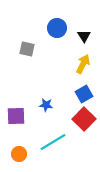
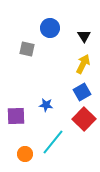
blue circle: moved 7 px left
blue square: moved 2 px left, 2 px up
cyan line: rotated 20 degrees counterclockwise
orange circle: moved 6 px right
